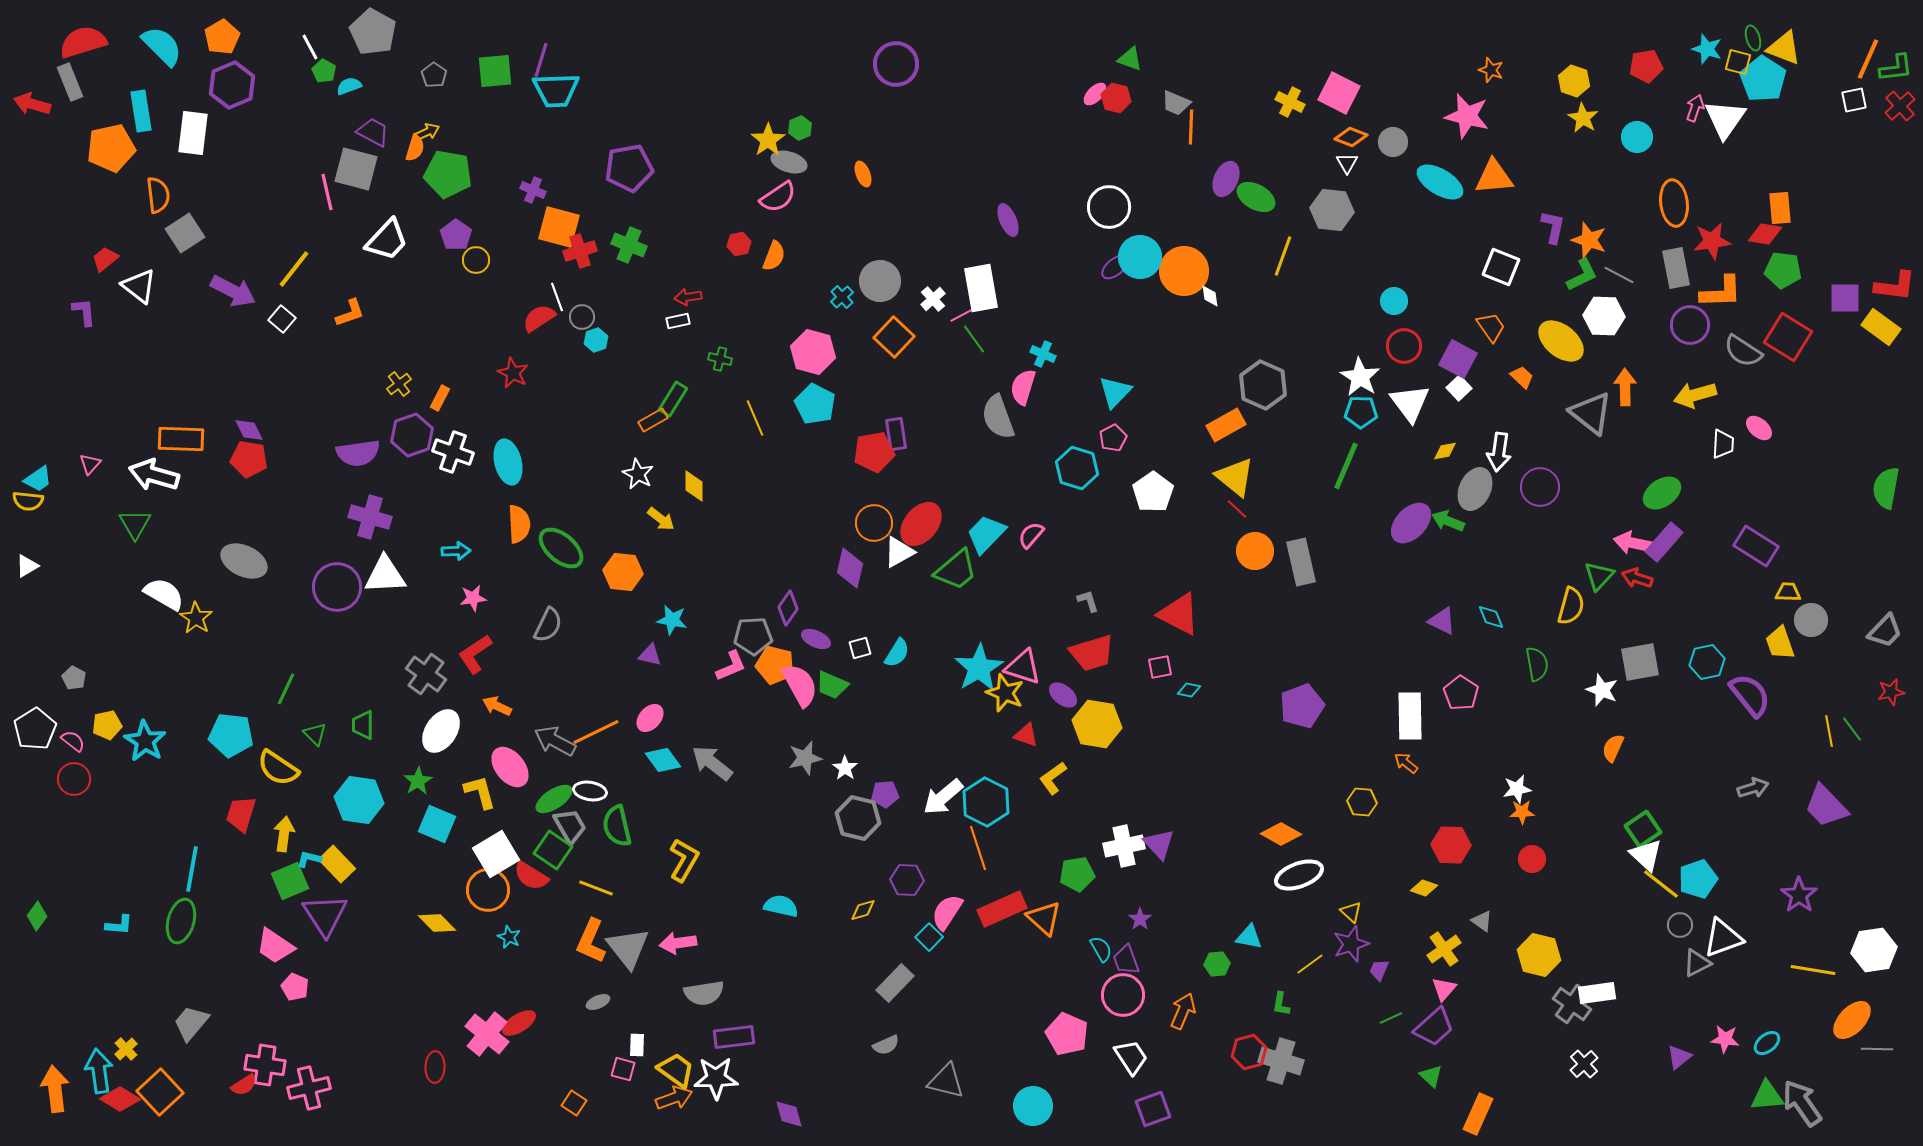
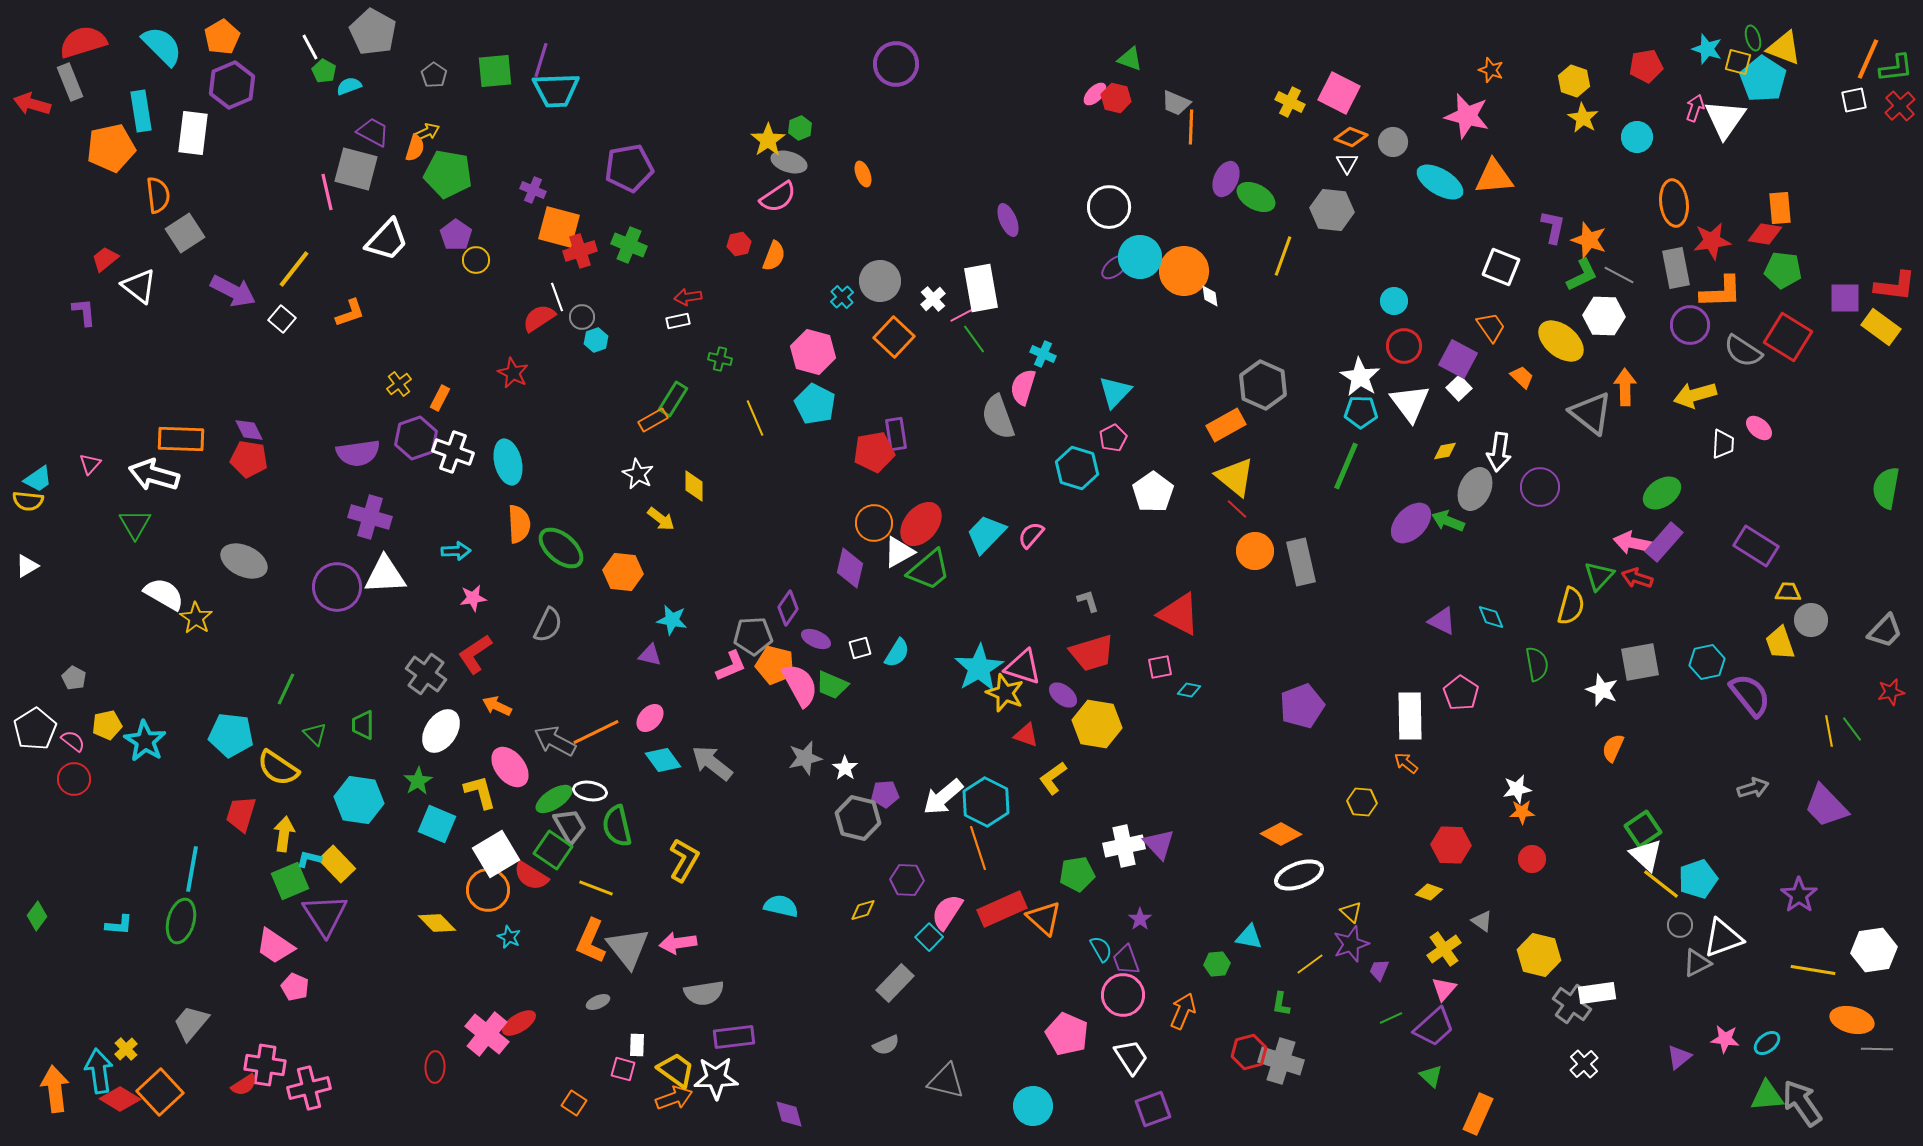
purple hexagon at (412, 435): moved 4 px right, 3 px down
green trapezoid at (956, 570): moved 27 px left
yellow diamond at (1424, 888): moved 5 px right, 4 px down
orange ellipse at (1852, 1020): rotated 60 degrees clockwise
